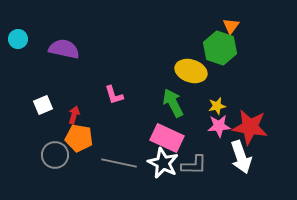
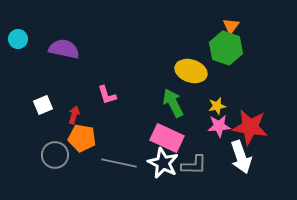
green hexagon: moved 6 px right
pink L-shape: moved 7 px left
orange pentagon: moved 3 px right
